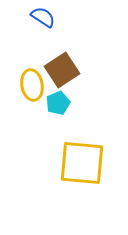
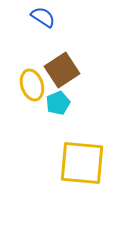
yellow ellipse: rotated 8 degrees counterclockwise
